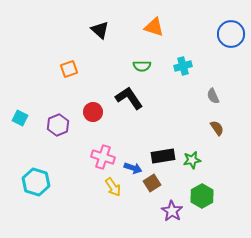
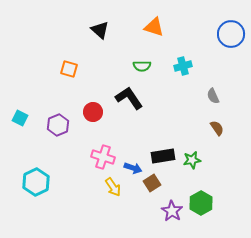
orange square: rotated 36 degrees clockwise
cyan hexagon: rotated 16 degrees clockwise
green hexagon: moved 1 px left, 7 px down
